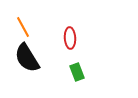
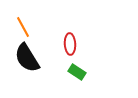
red ellipse: moved 6 px down
green rectangle: rotated 36 degrees counterclockwise
